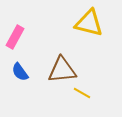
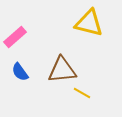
pink rectangle: rotated 20 degrees clockwise
